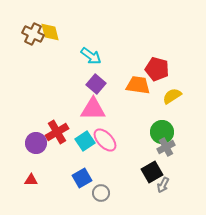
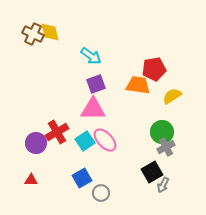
red pentagon: moved 3 px left; rotated 25 degrees counterclockwise
purple square: rotated 30 degrees clockwise
